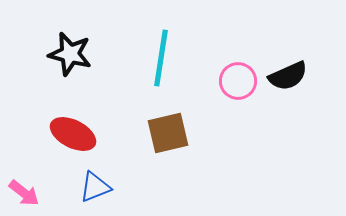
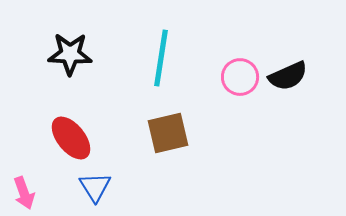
black star: rotated 12 degrees counterclockwise
pink circle: moved 2 px right, 4 px up
red ellipse: moved 2 px left, 4 px down; rotated 24 degrees clockwise
blue triangle: rotated 40 degrees counterclockwise
pink arrow: rotated 32 degrees clockwise
